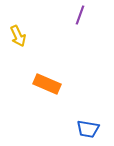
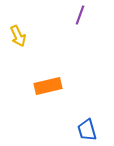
orange rectangle: moved 1 px right, 2 px down; rotated 36 degrees counterclockwise
blue trapezoid: moved 1 px left, 1 px down; rotated 65 degrees clockwise
